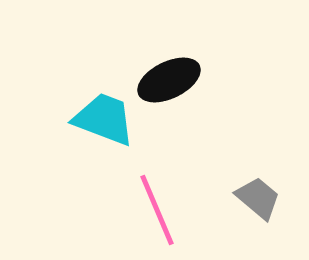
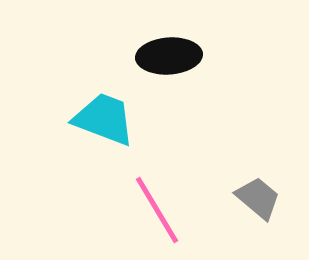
black ellipse: moved 24 px up; rotated 22 degrees clockwise
pink line: rotated 8 degrees counterclockwise
